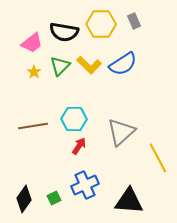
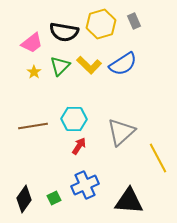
yellow hexagon: rotated 16 degrees counterclockwise
